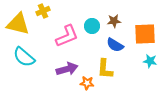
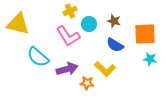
yellow cross: moved 27 px right
brown star: rotated 24 degrees clockwise
cyan circle: moved 3 px left, 2 px up
pink L-shape: moved 1 px right; rotated 80 degrees clockwise
cyan semicircle: moved 14 px right
cyan star: moved 2 px up
yellow L-shape: rotated 50 degrees counterclockwise
